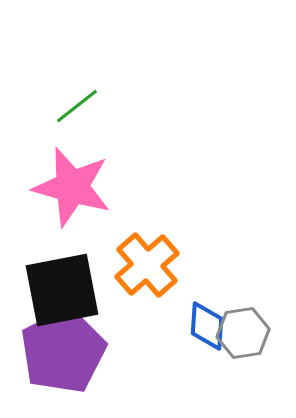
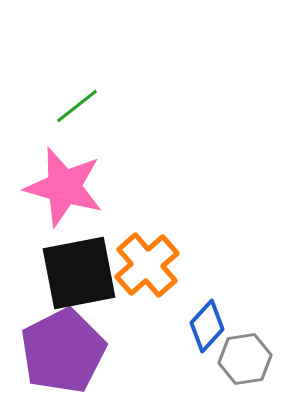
pink star: moved 8 px left
black square: moved 17 px right, 17 px up
blue diamond: rotated 39 degrees clockwise
gray hexagon: moved 2 px right, 26 px down
